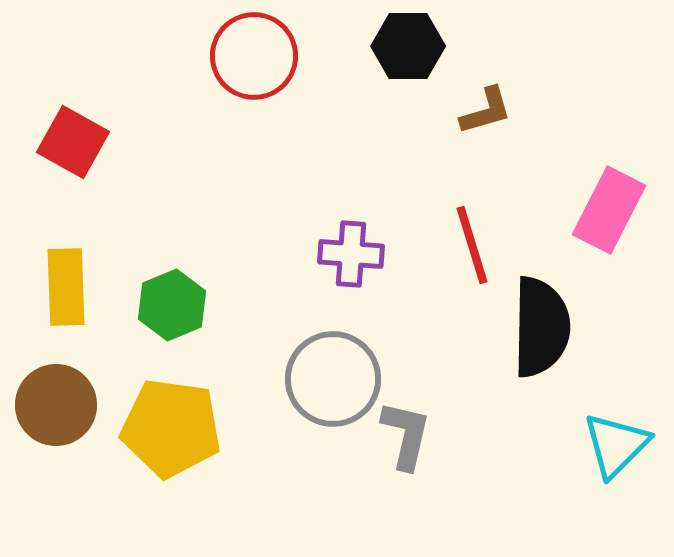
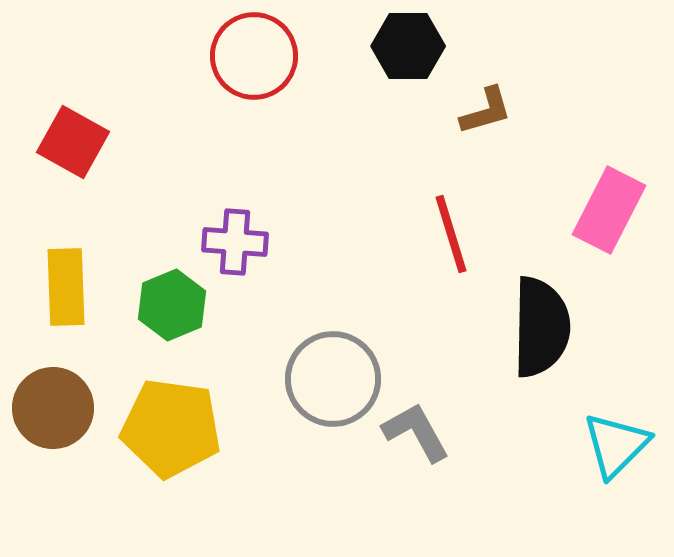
red line: moved 21 px left, 11 px up
purple cross: moved 116 px left, 12 px up
brown circle: moved 3 px left, 3 px down
gray L-shape: moved 10 px right, 3 px up; rotated 42 degrees counterclockwise
